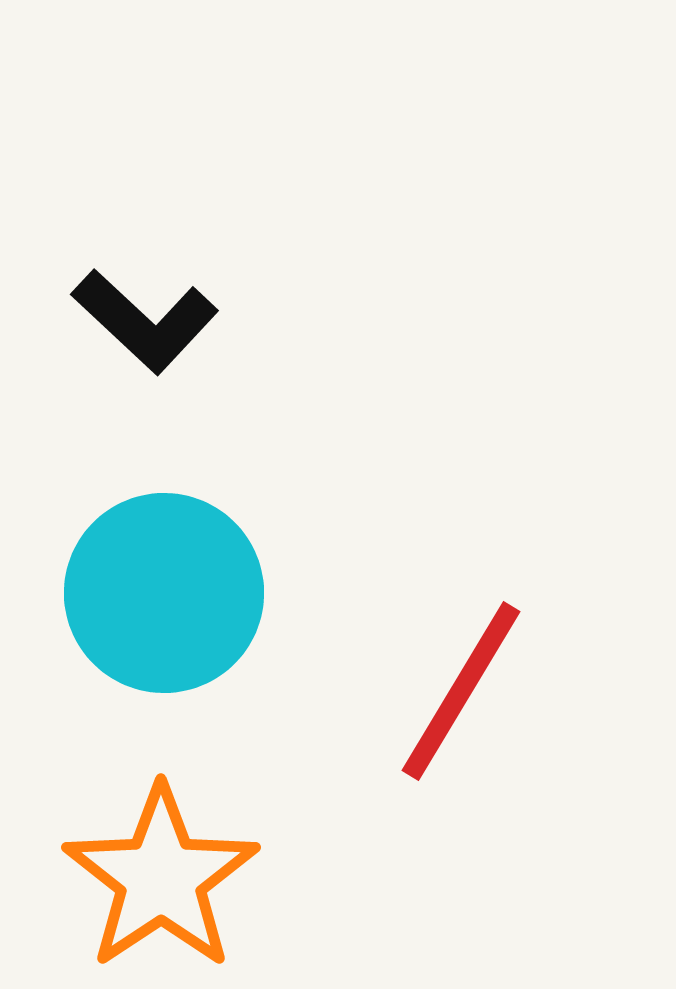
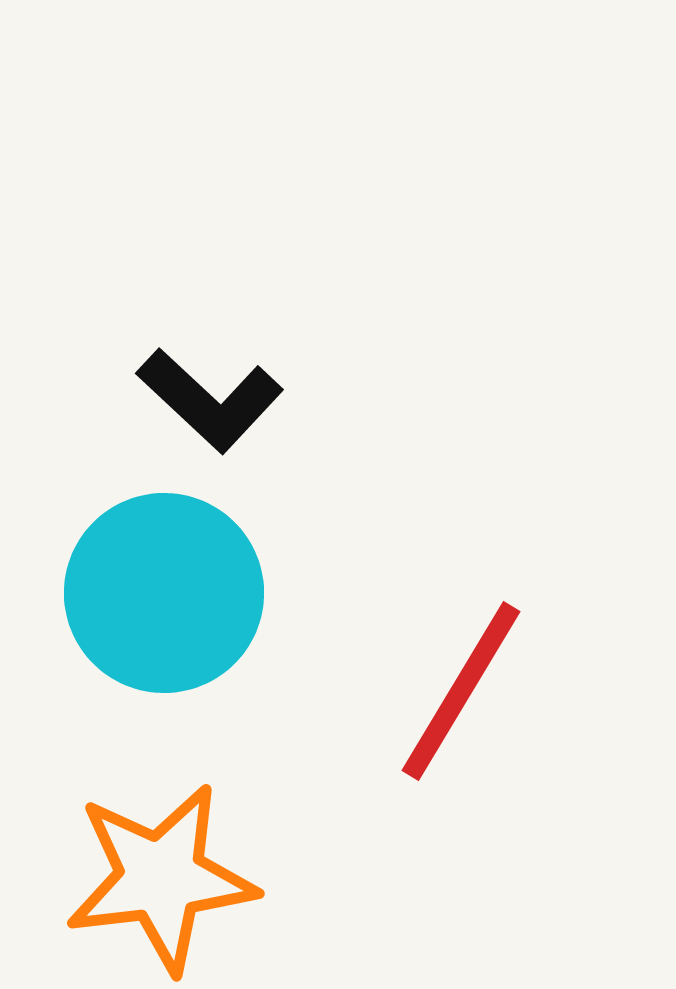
black L-shape: moved 65 px right, 79 px down
orange star: rotated 27 degrees clockwise
